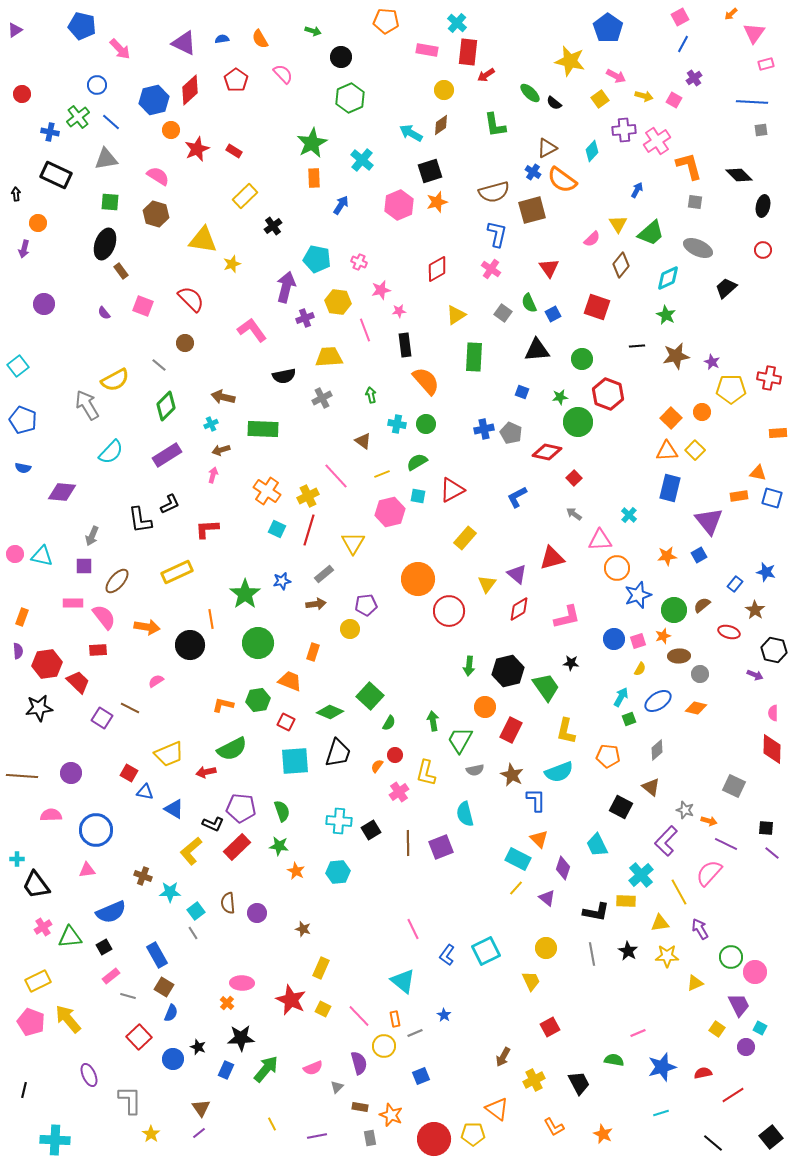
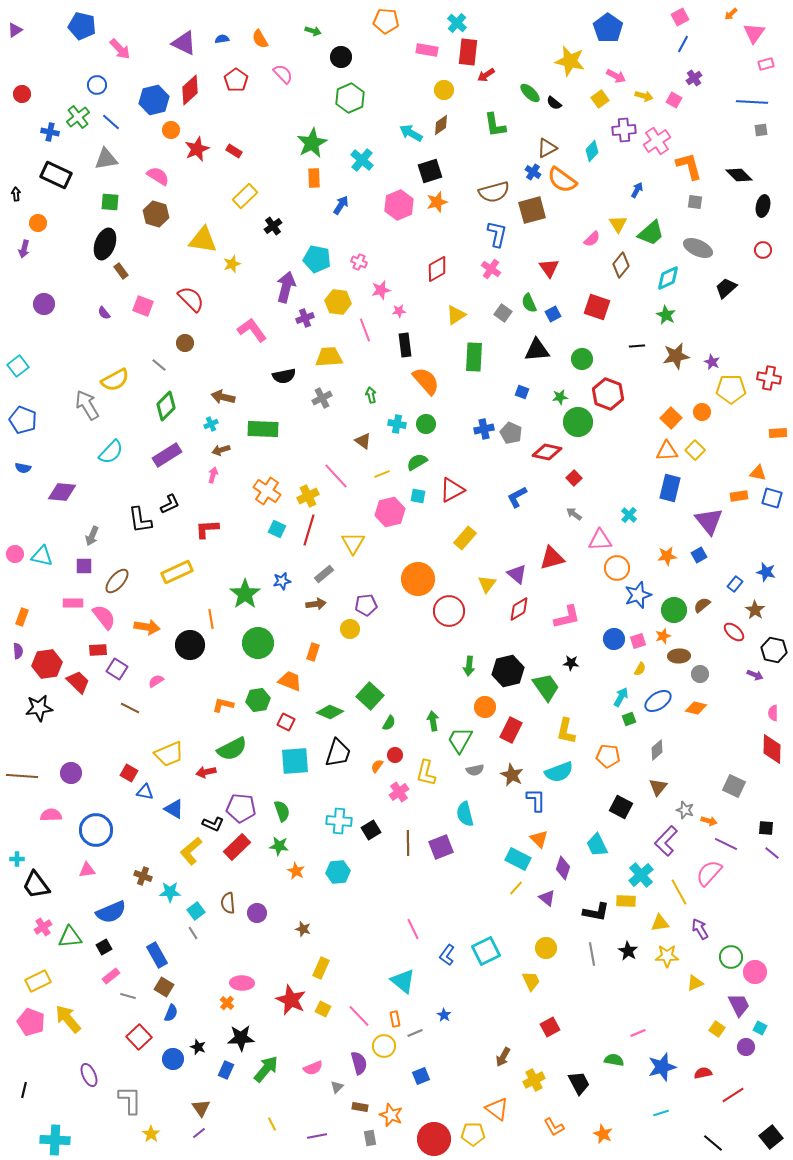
red ellipse at (729, 632): moved 5 px right; rotated 25 degrees clockwise
purple square at (102, 718): moved 15 px right, 49 px up
brown triangle at (651, 787): moved 7 px right; rotated 30 degrees clockwise
